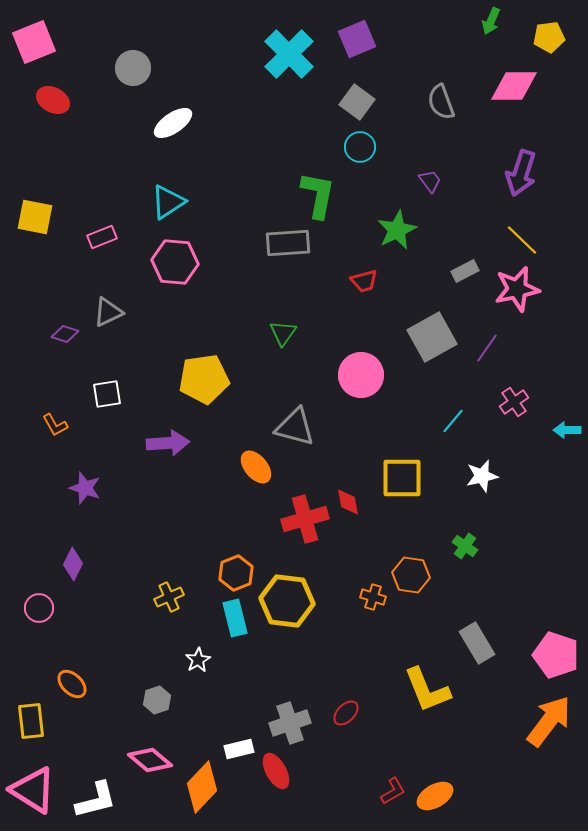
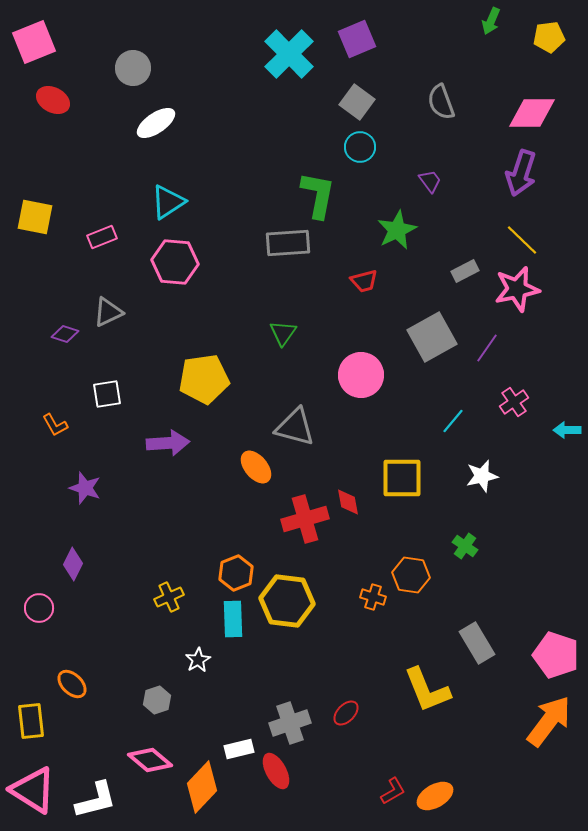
pink diamond at (514, 86): moved 18 px right, 27 px down
white ellipse at (173, 123): moved 17 px left
cyan rectangle at (235, 618): moved 2 px left, 1 px down; rotated 12 degrees clockwise
